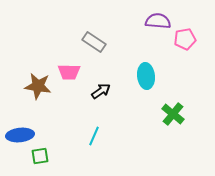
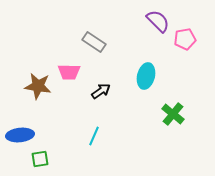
purple semicircle: rotated 40 degrees clockwise
cyan ellipse: rotated 20 degrees clockwise
green square: moved 3 px down
